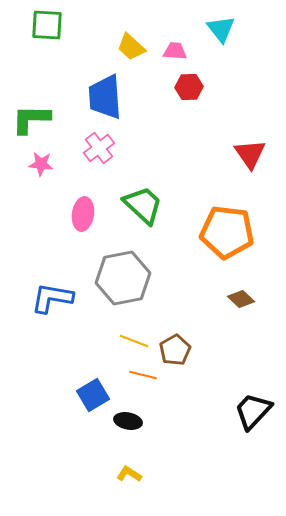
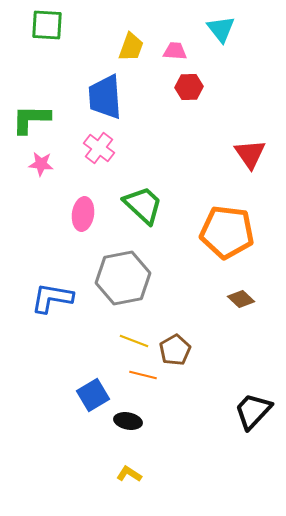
yellow trapezoid: rotated 112 degrees counterclockwise
pink cross: rotated 16 degrees counterclockwise
